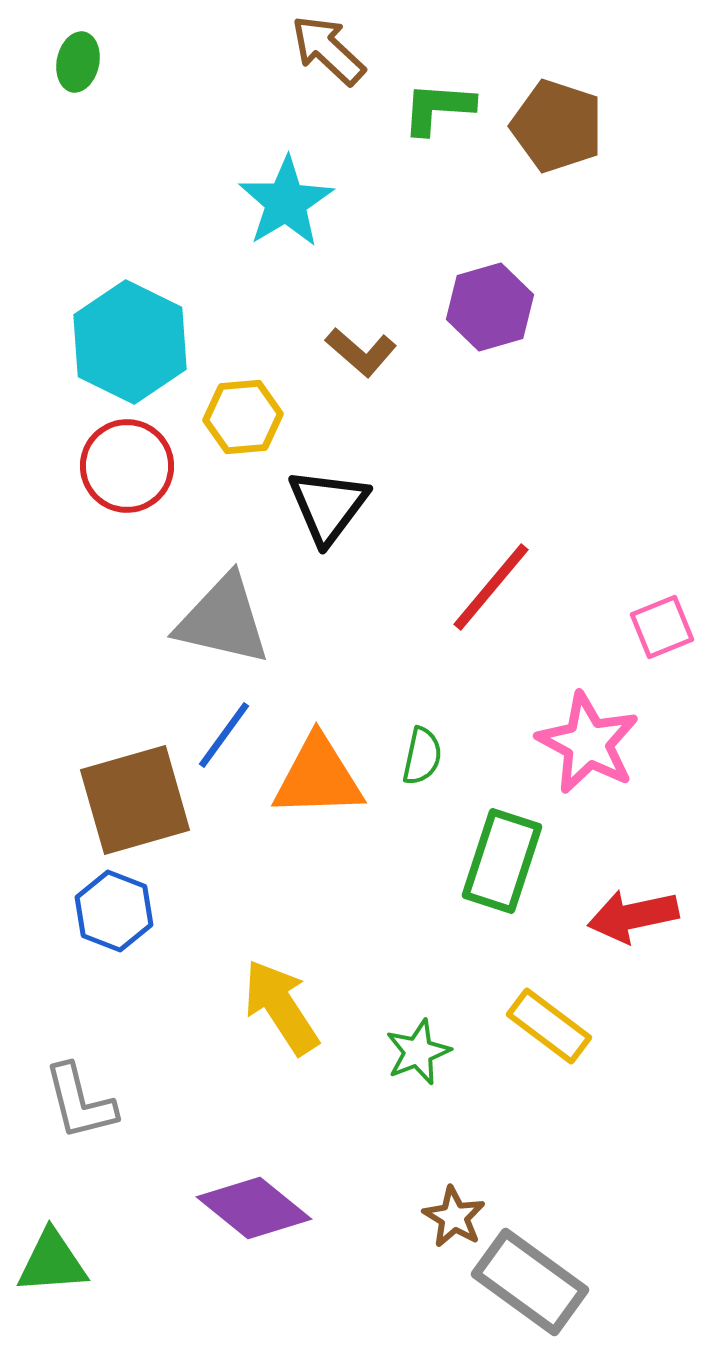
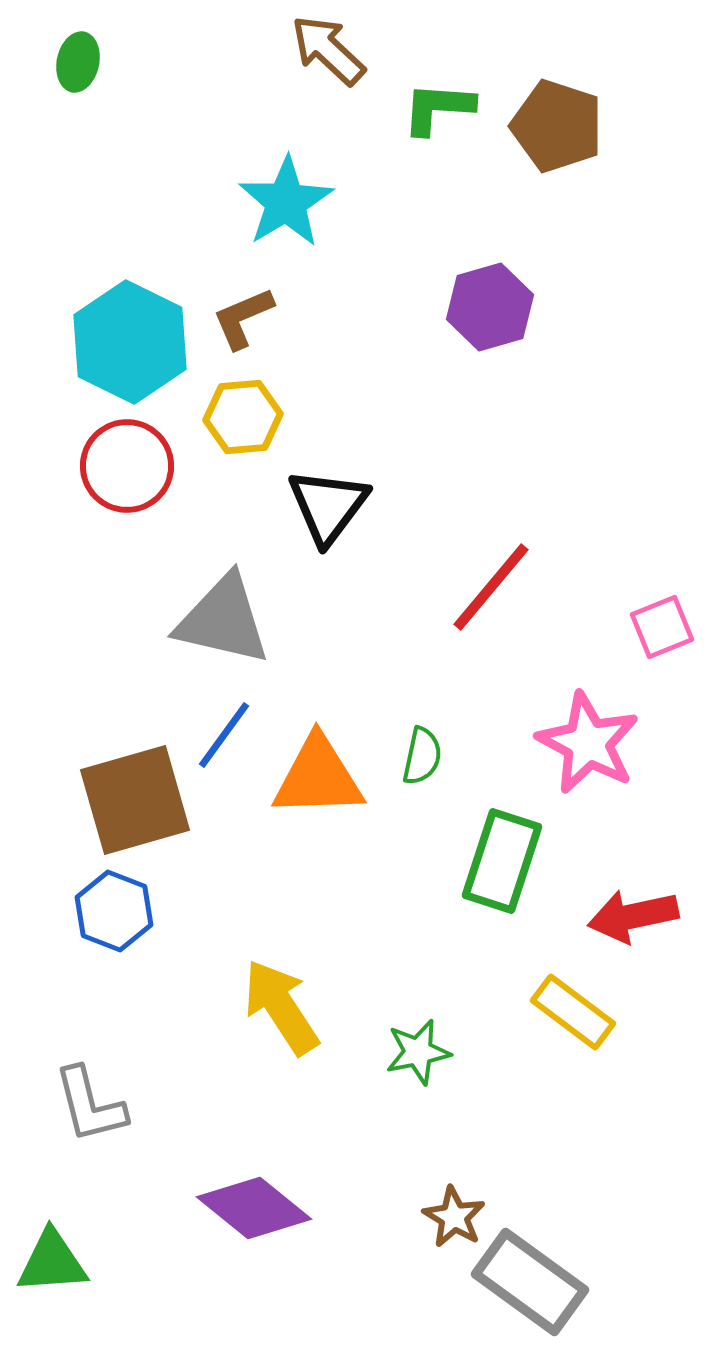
brown L-shape: moved 118 px left, 34 px up; rotated 116 degrees clockwise
yellow rectangle: moved 24 px right, 14 px up
green star: rotated 10 degrees clockwise
gray L-shape: moved 10 px right, 3 px down
